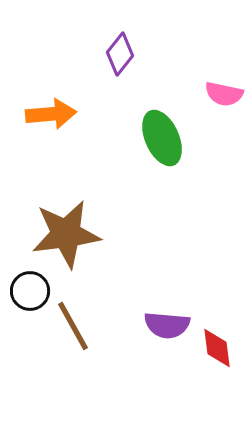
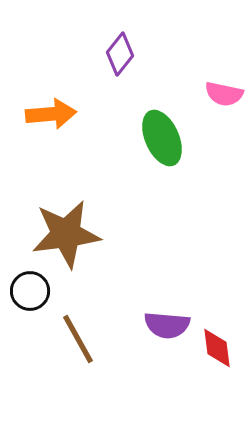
brown line: moved 5 px right, 13 px down
